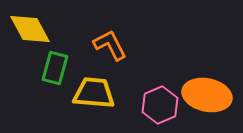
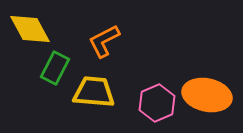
orange L-shape: moved 6 px left, 4 px up; rotated 90 degrees counterclockwise
green rectangle: rotated 12 degrees clockwise
yellow trapezoid: moved 1 px up
pink hexagon: moved 3 px left, 2 px up
